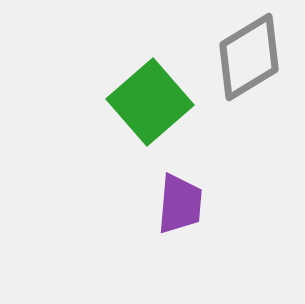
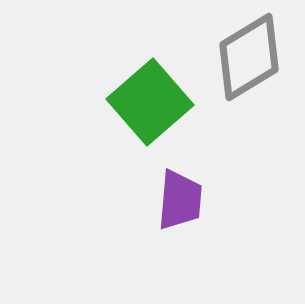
purple trapezoid: moved 4 px up
